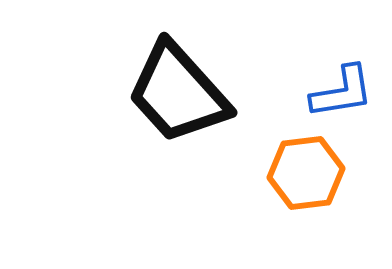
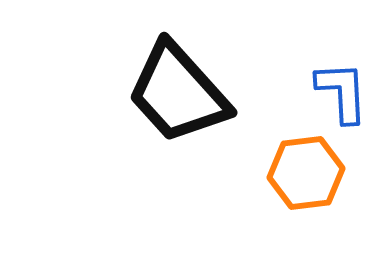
blue L-shape: rotated 84 degrees counterclockwise
